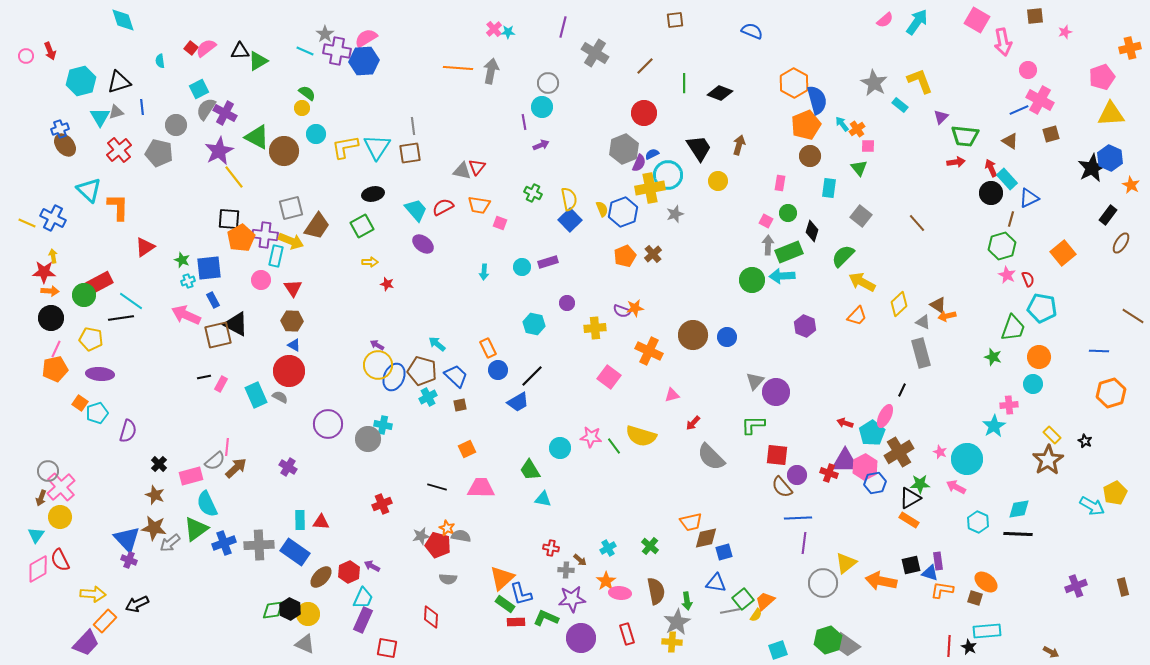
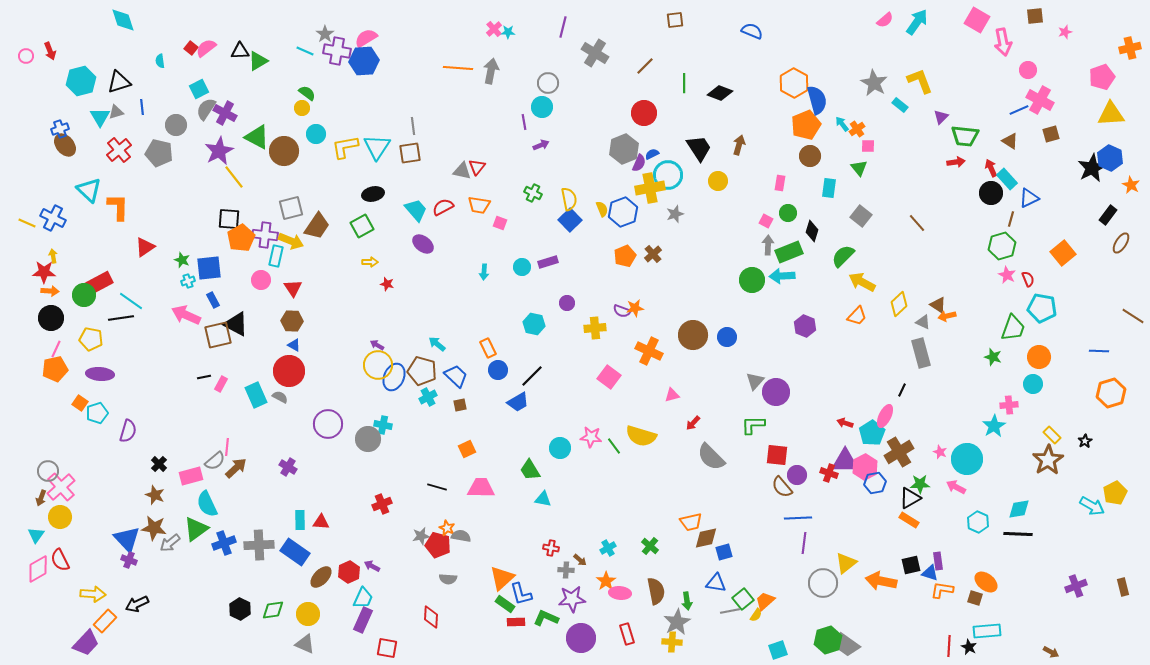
black star at (1085, 441): rotated 16 degrees clockwise
black hexagon at (290, 609): moved 50 px left
